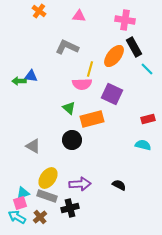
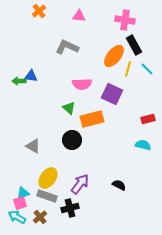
orange cross: rotated 16 degrees clockwise
black rectangle: moved 2 px up
yellow line: moved 38 px right
purple arrow: rotated 50 degrees counterclockwise
